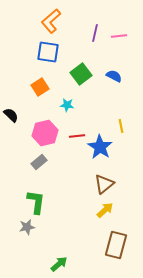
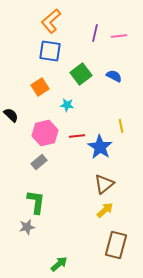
blue square: moved 2 px right, 1 px up
